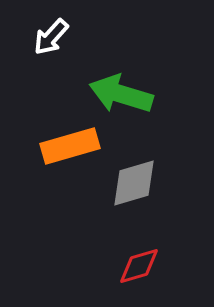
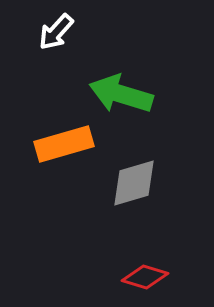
white arrow: moved 5 px right, 5 px up
orange rectangle: moved 6 px left, 2 px up
red diamond: moved 6 px right, 11 px down; rotated 33 degrees clockwise
